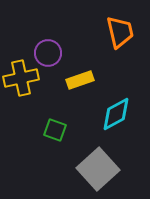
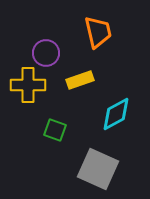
orange trapezoid: moved 22 px left
purple circle: moved 2 px left
yellow cross: moved 7 px right, 7 px down; rotated 12 degrees clockwise
gray square: rotated 24 degrees counterclockwise
